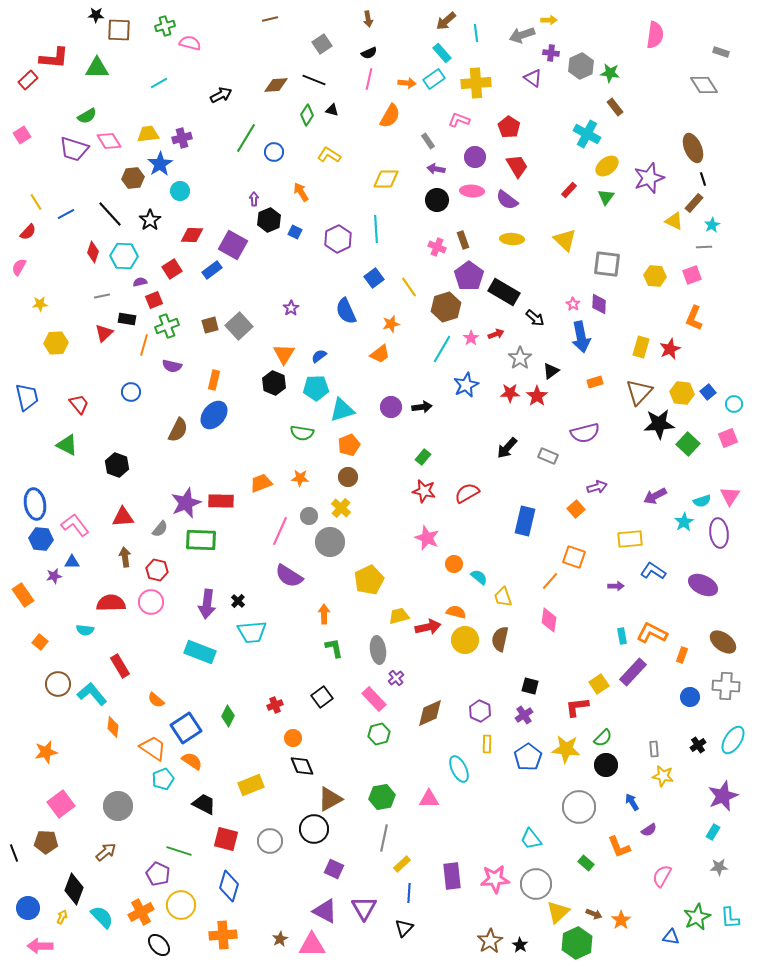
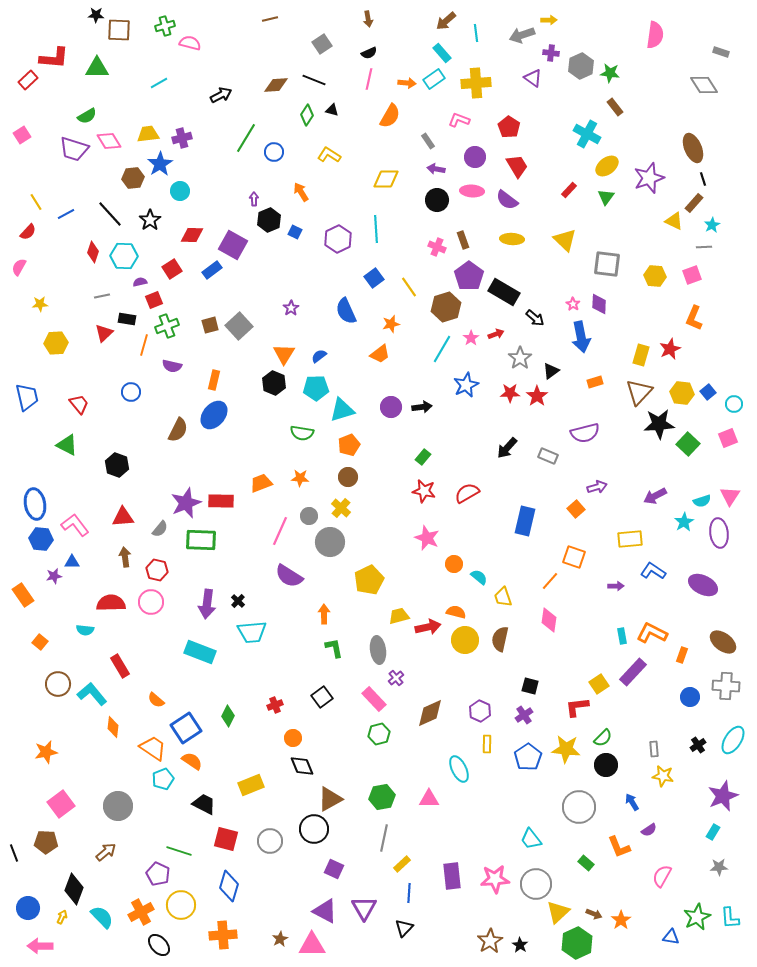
yellow rectangle at (641, 347): moved 8 px down
